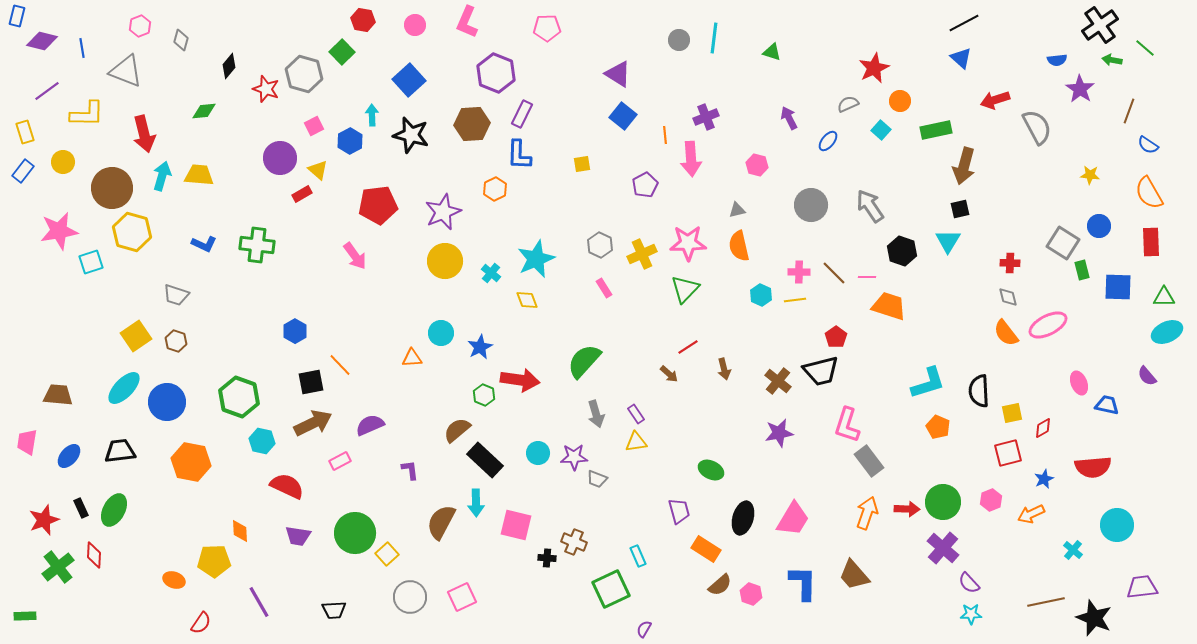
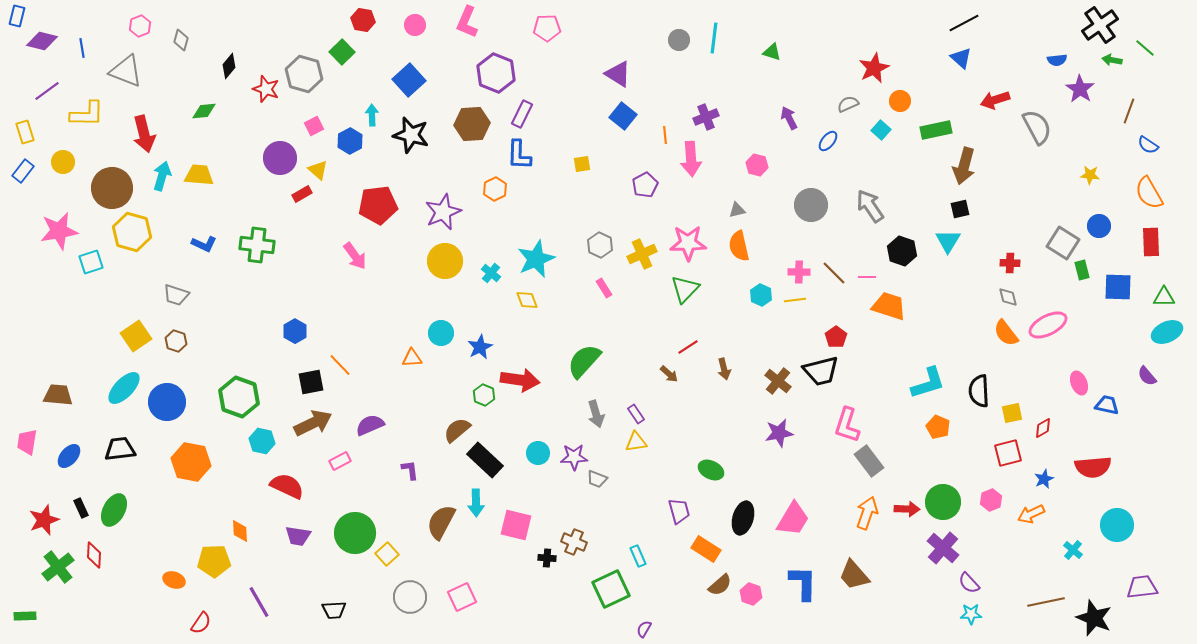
black trapezoid at (120, 451): moved 2 px up
